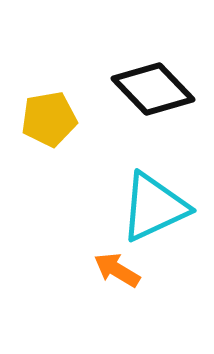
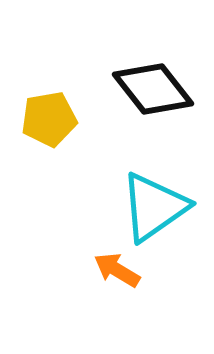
black diamond: rotated 6 degrees clockwise
cyan triangle: rotated 10 degrees counterclockwise
